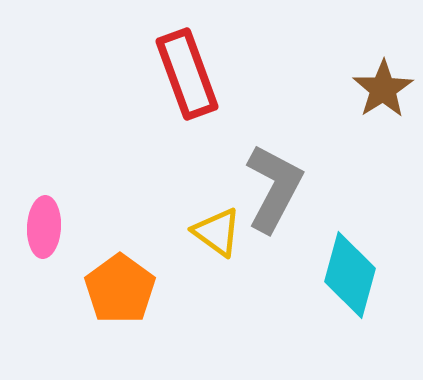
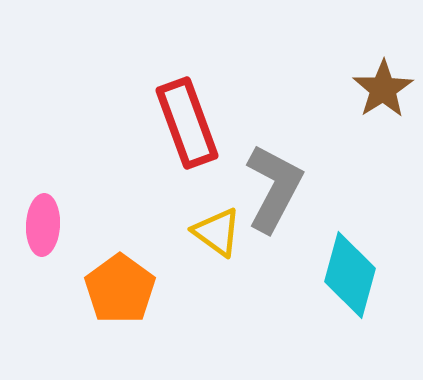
red rectangle: moved 49 px down
pink ellipse: moved 1 px left, 2 px up
